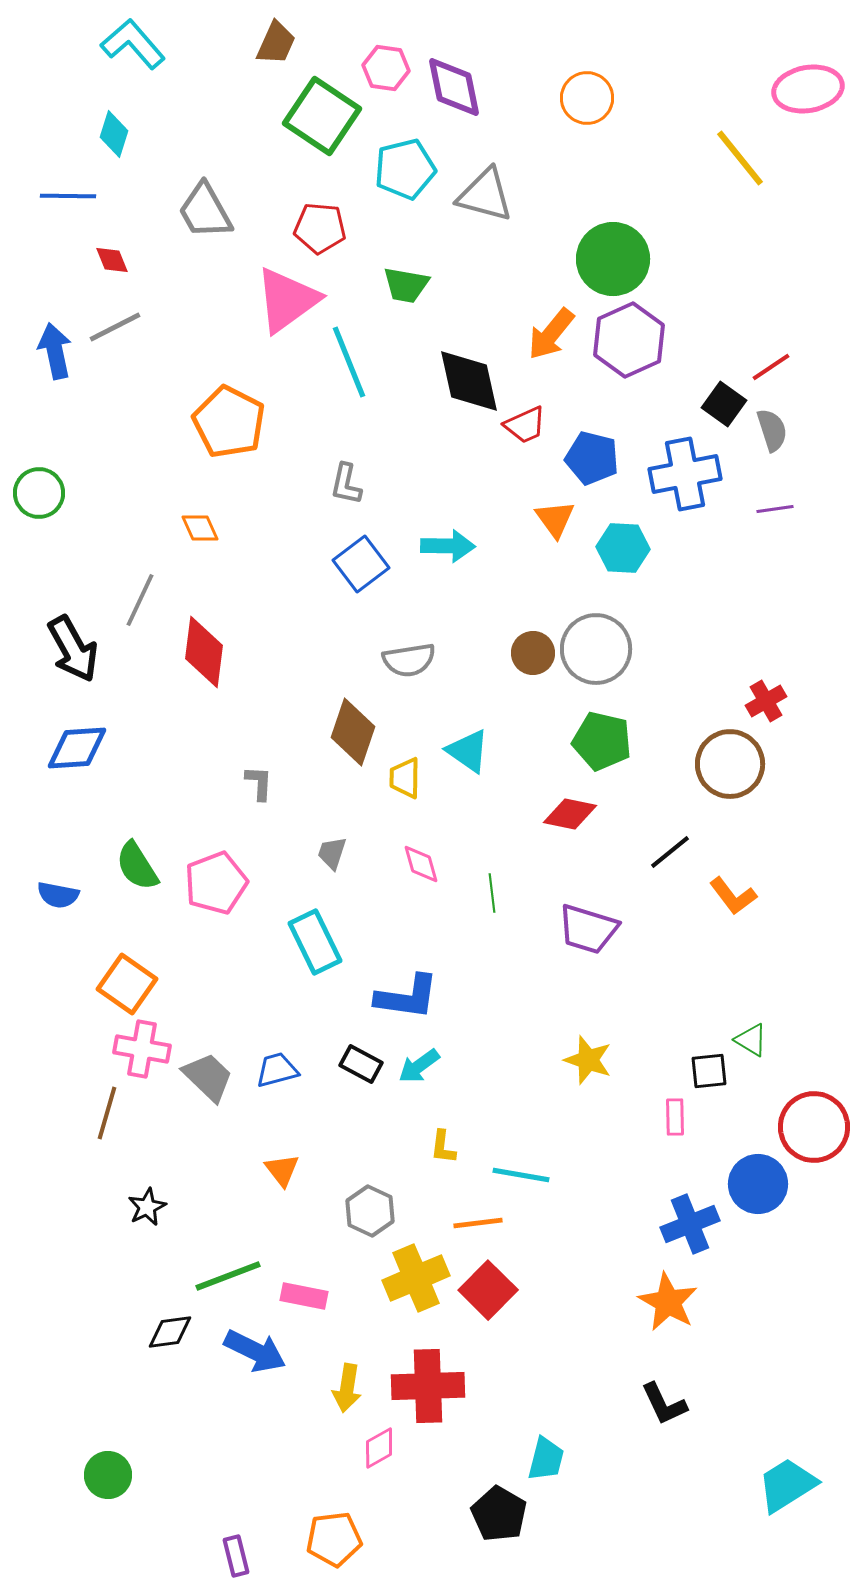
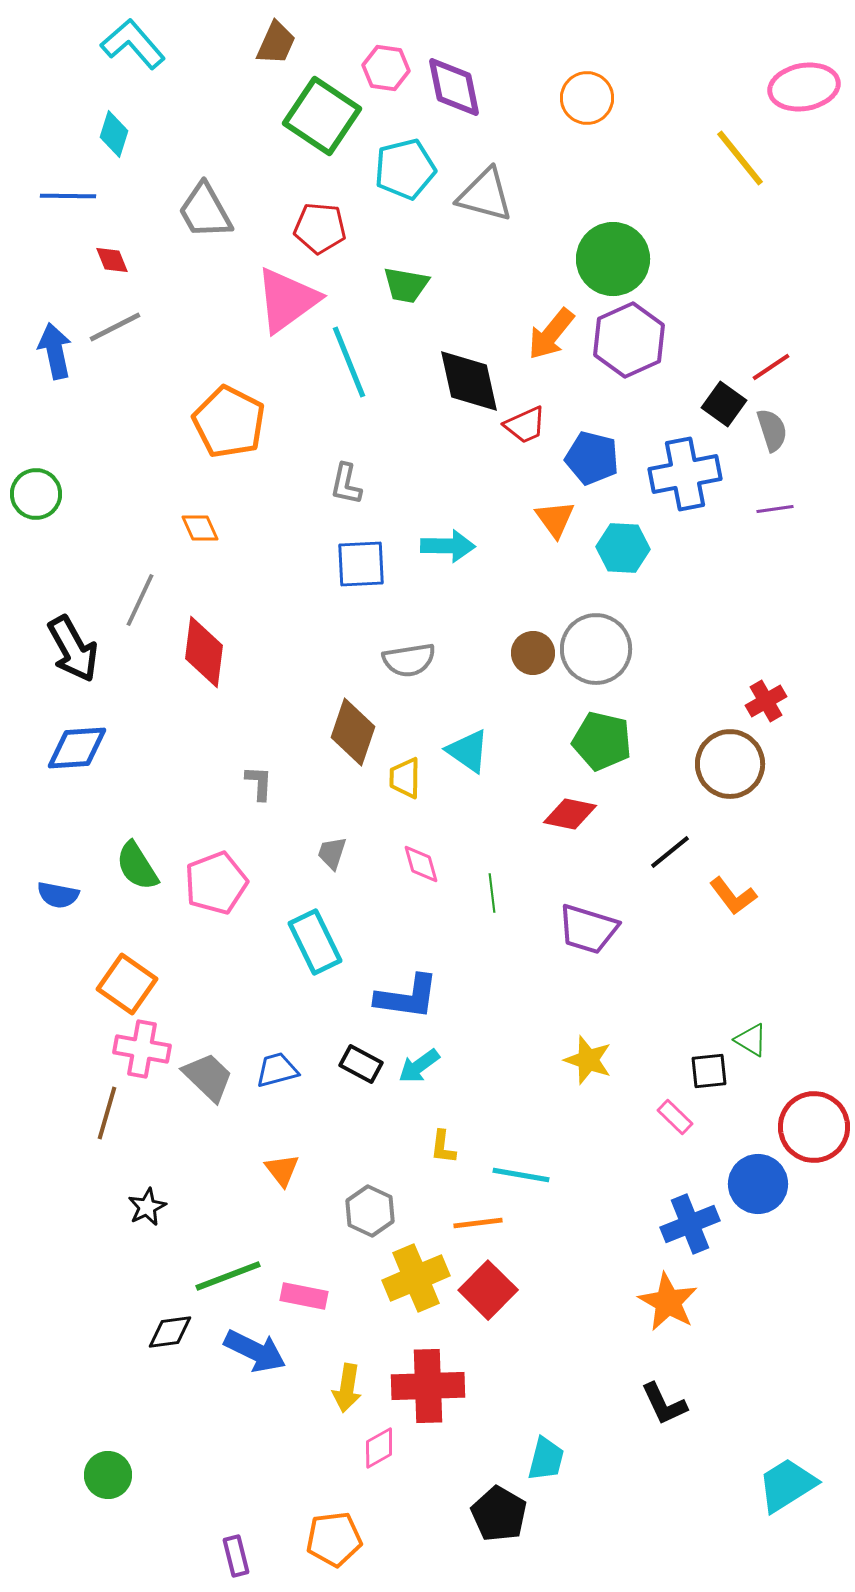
pink ellipse at (808, 89): moved 4 px left, 2 px up
green circle at (39, 493): moved 3 px left, 1 px down
blue square at (361, 564): rotated 34 degrees clockwise
pink rectangle at (675, 1117): rotated 45 degrees counterclockwise
